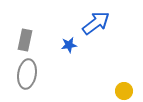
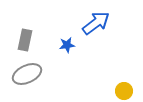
blue star: moved 2 px left
gray ellipse: rotated 56 degrees clockwise
